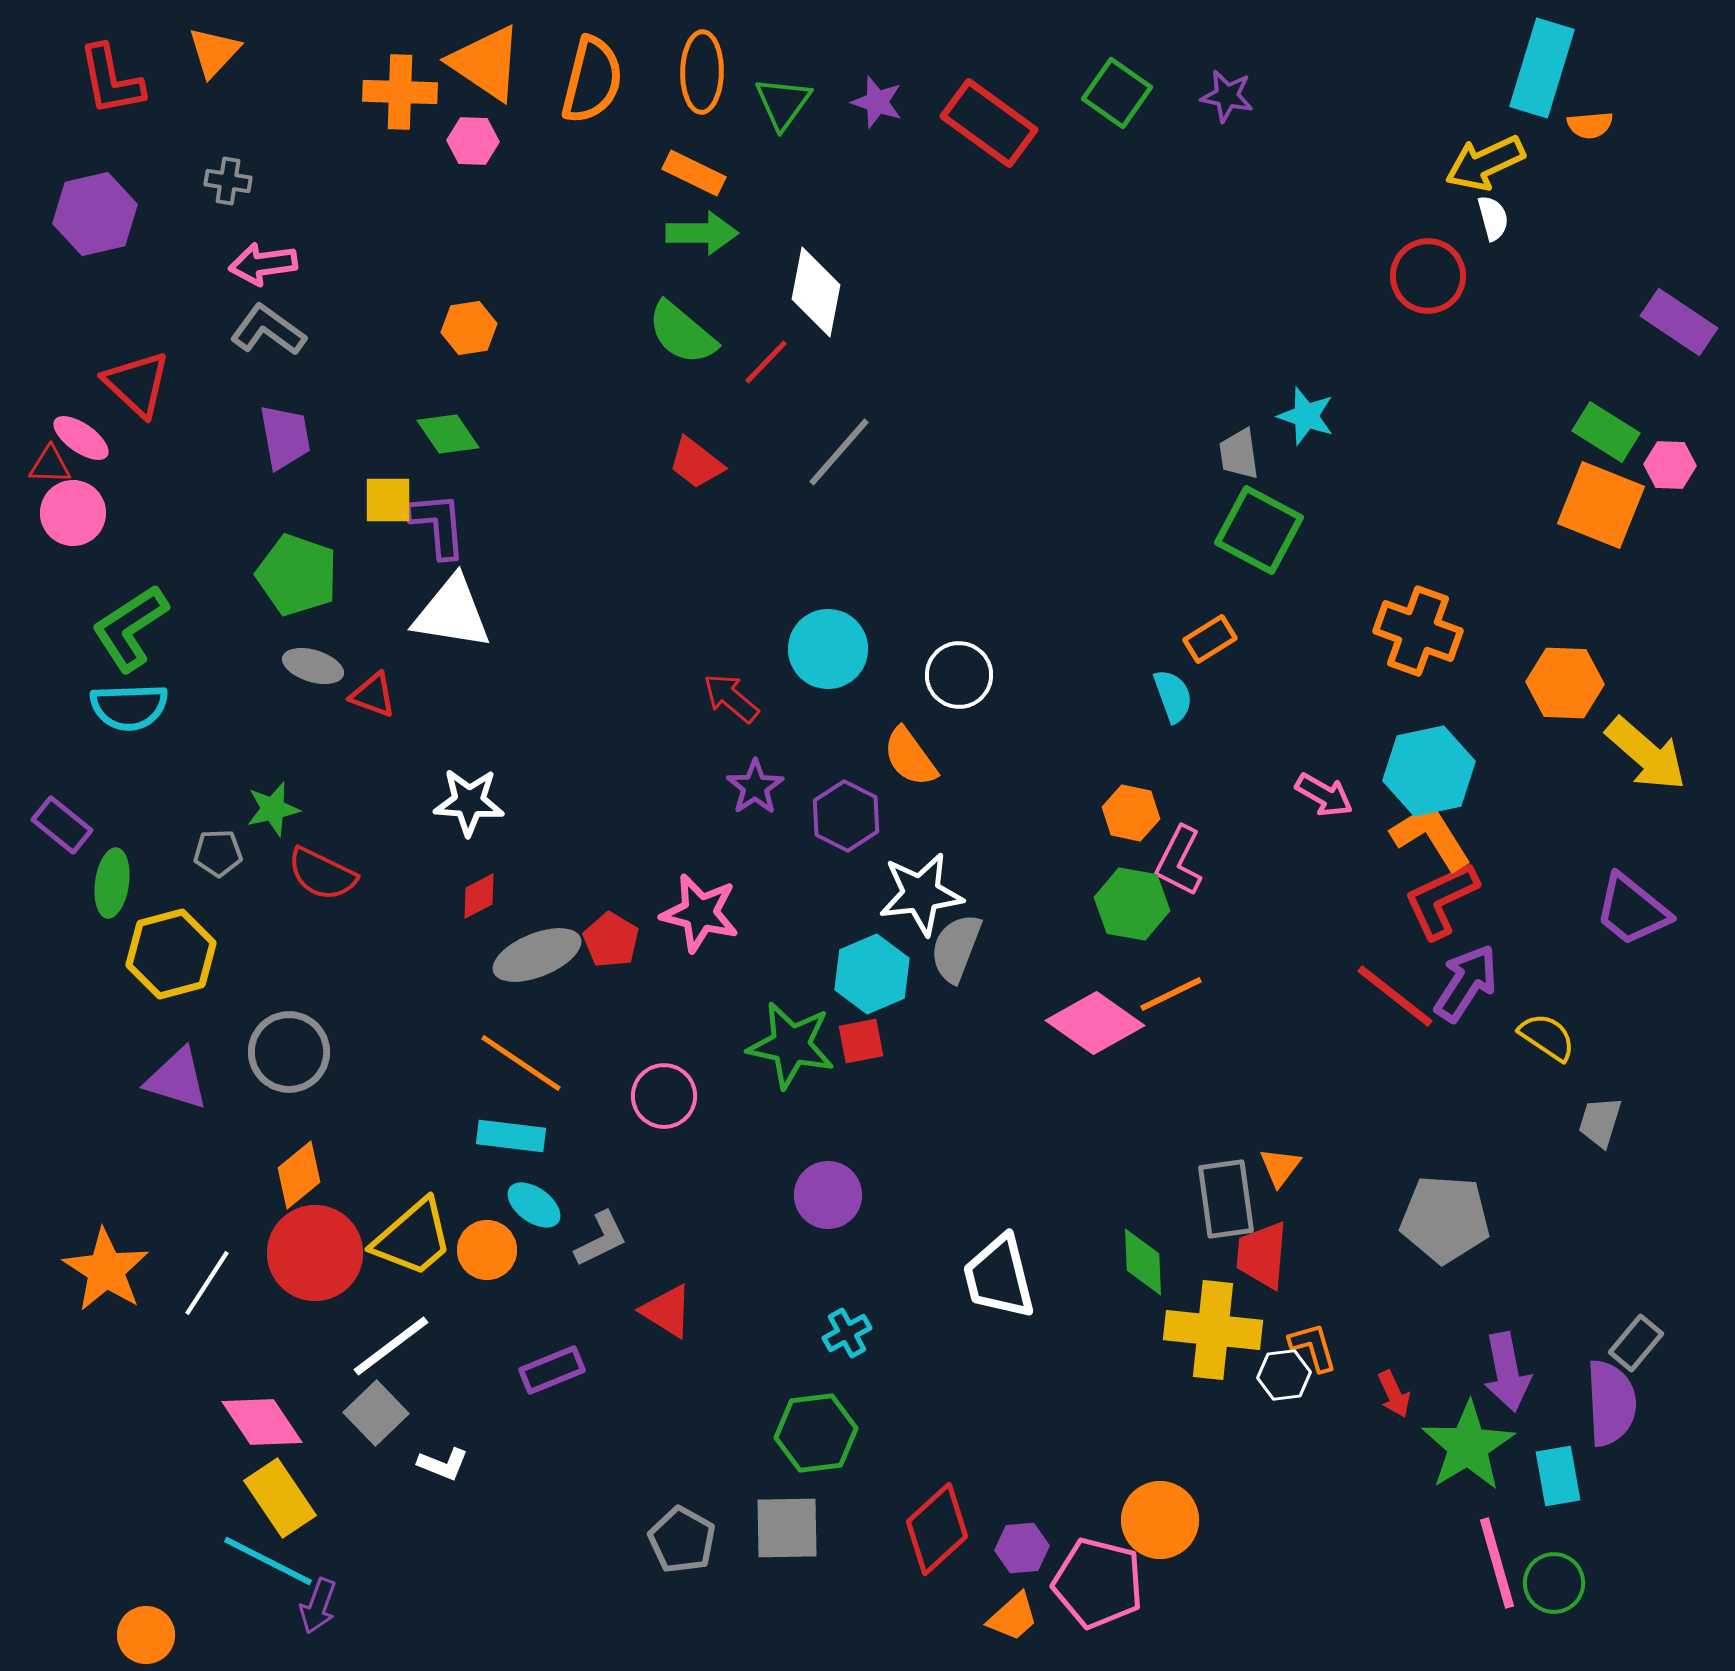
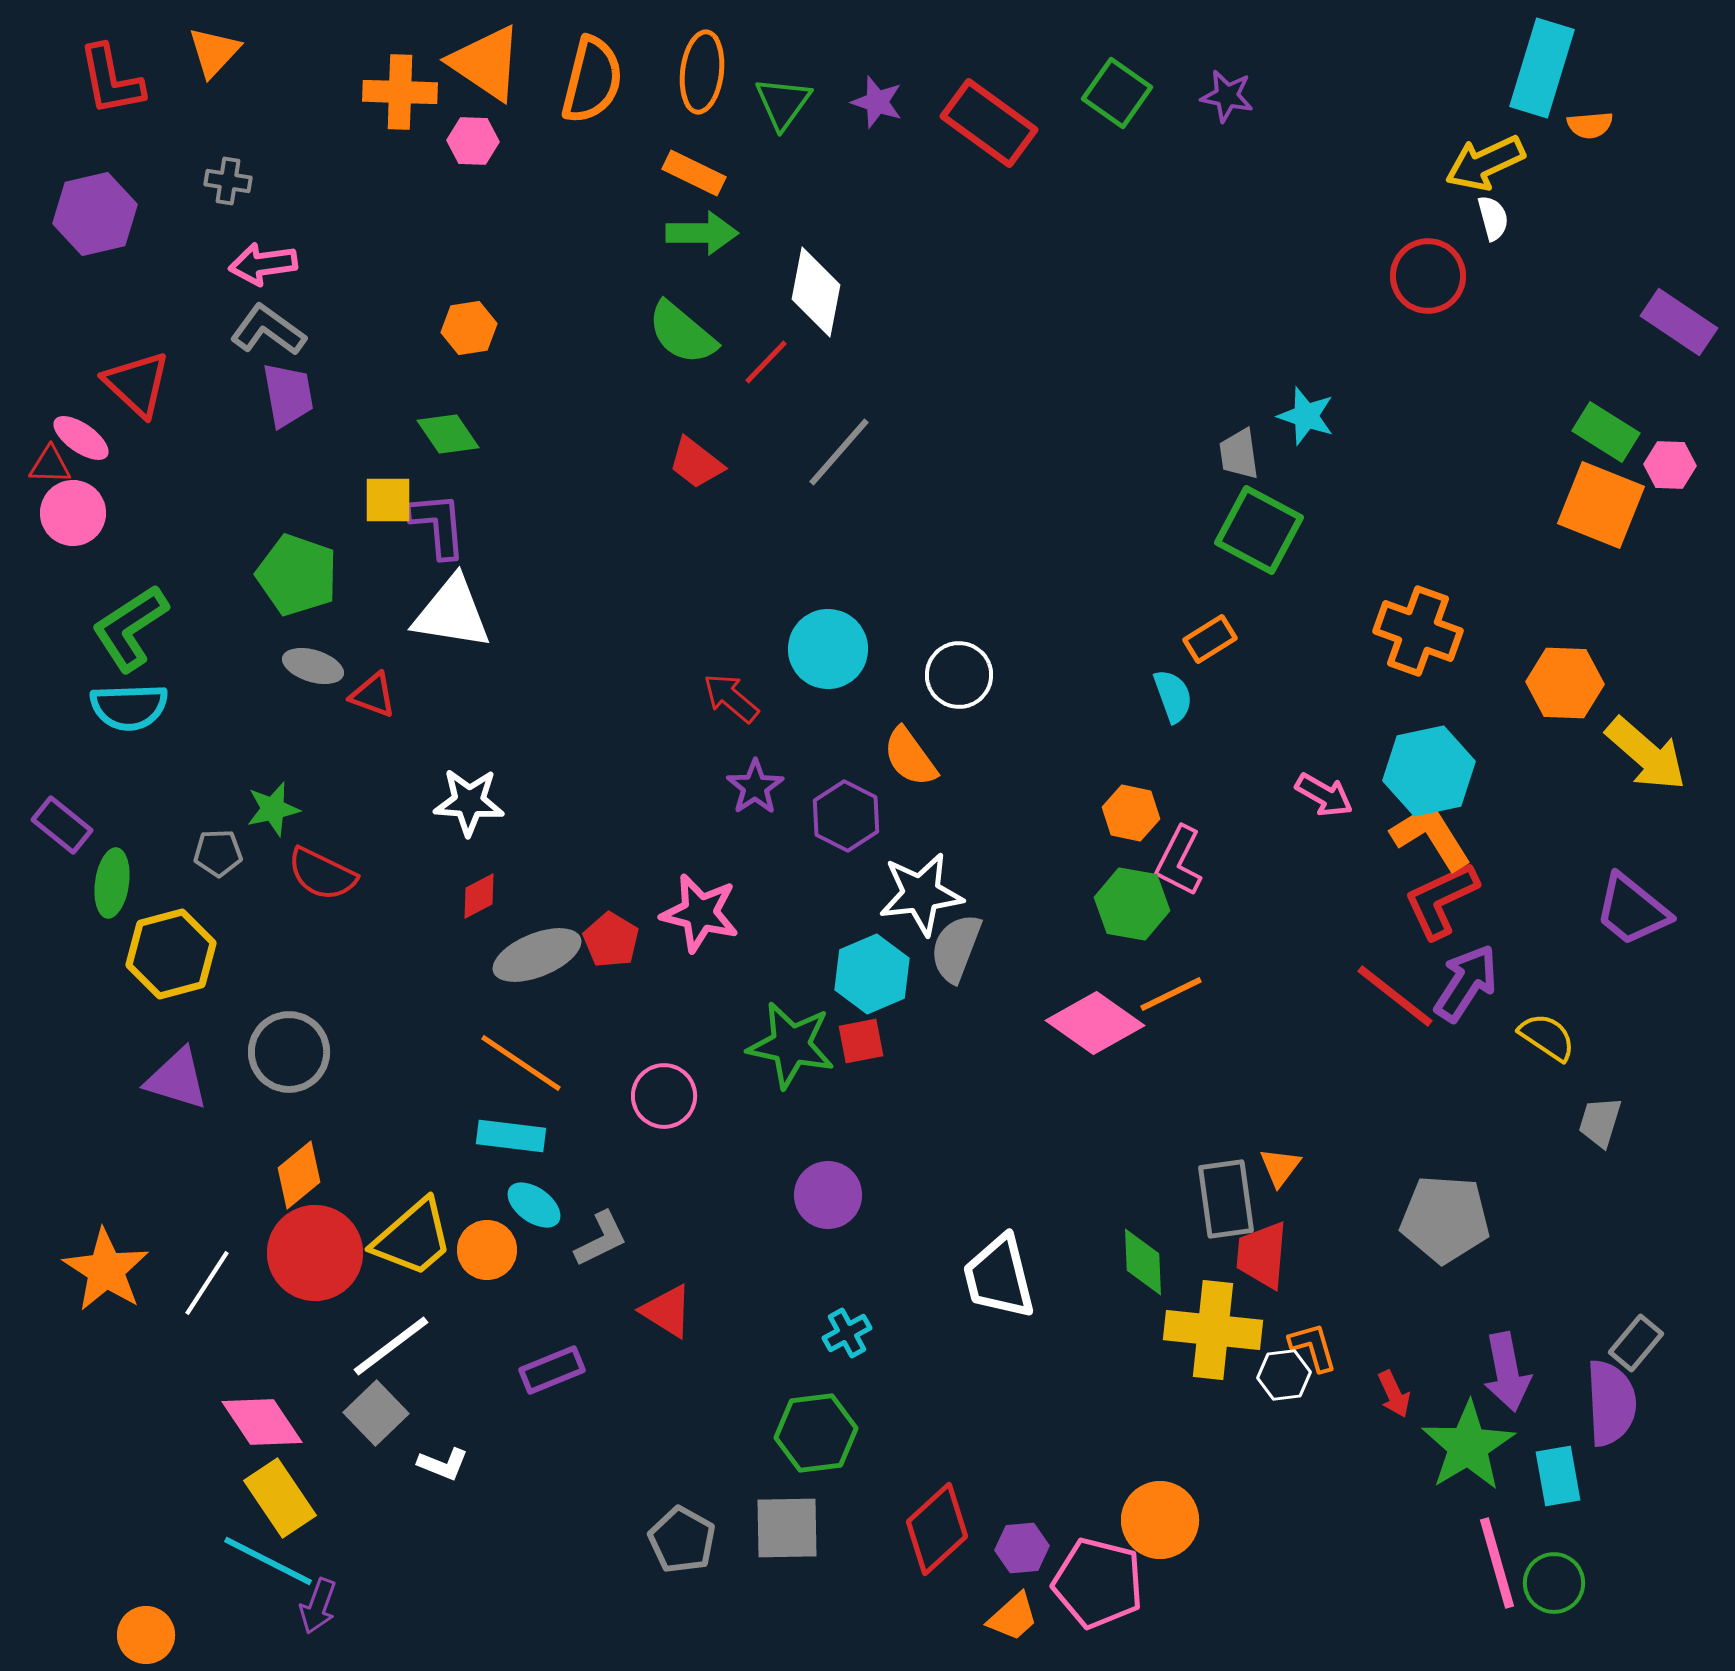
orange ellipse at (702, 72): rotated 6 degrees clockwise
purple trapezoid at (285, 437): moved 3 px right, 42 px up
